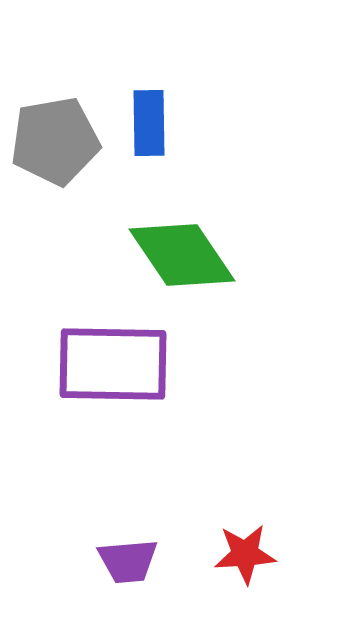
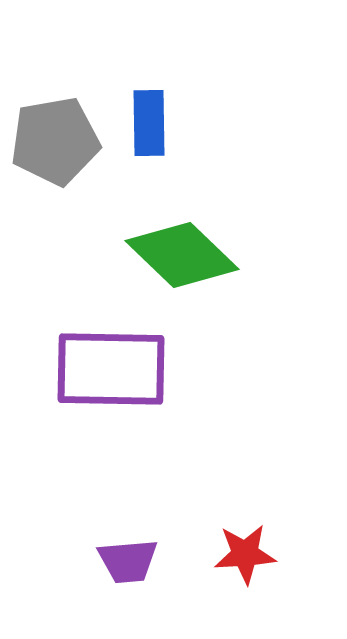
green diamond: rotated 12 degrees counterclockwise
purple rectangle: moved 2 px left, 5 px down
